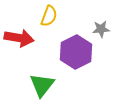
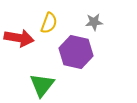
yellow semicircle: moved 7 px down
gray star: moved 7 px left, 7 px up
purple hexagon: rotated 20 degrees counterclockwise
